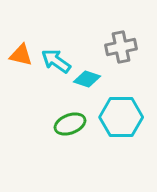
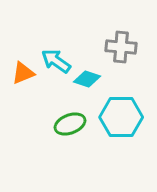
gray cross: rotated 16 degrees clockwise
orange triangle: moved 2 px right, 18 px down; rotated 35 degrees counterclockwise
